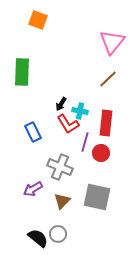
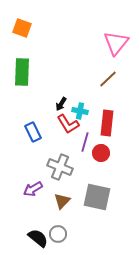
orange square: moved 16 px left, 8 px down
pink triangle: moved 4 px right, 1 px down
red rectangle: moved 1 px right
